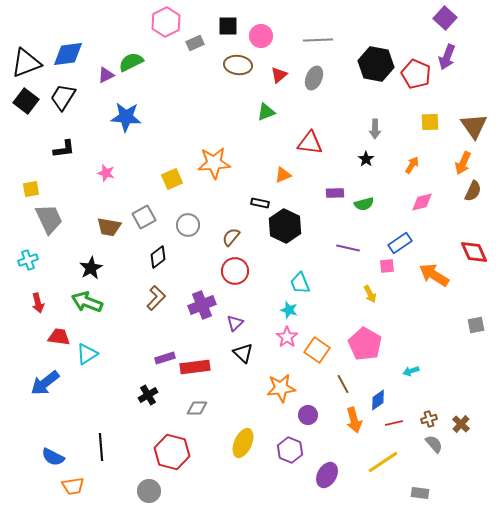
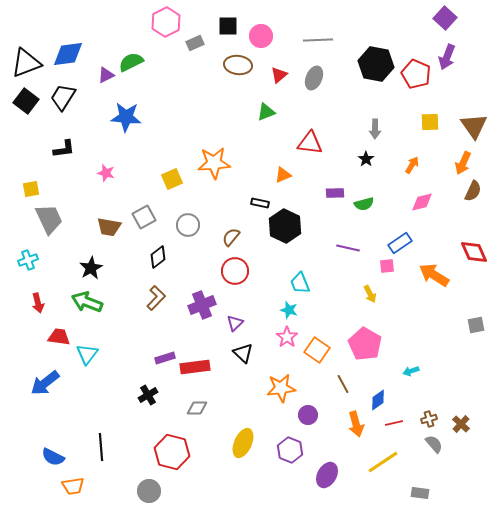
cyan triangle at (87, 354): rotated 20 degrees counterclockwise
orange arrow at (354, 420): moved 2 px right, 4 px down
